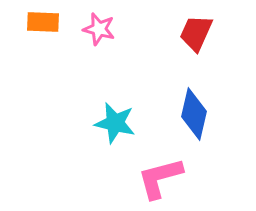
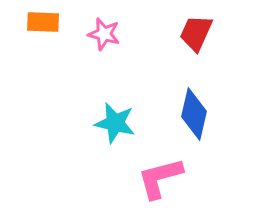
pink star: moved 5 px right, 5 px down
